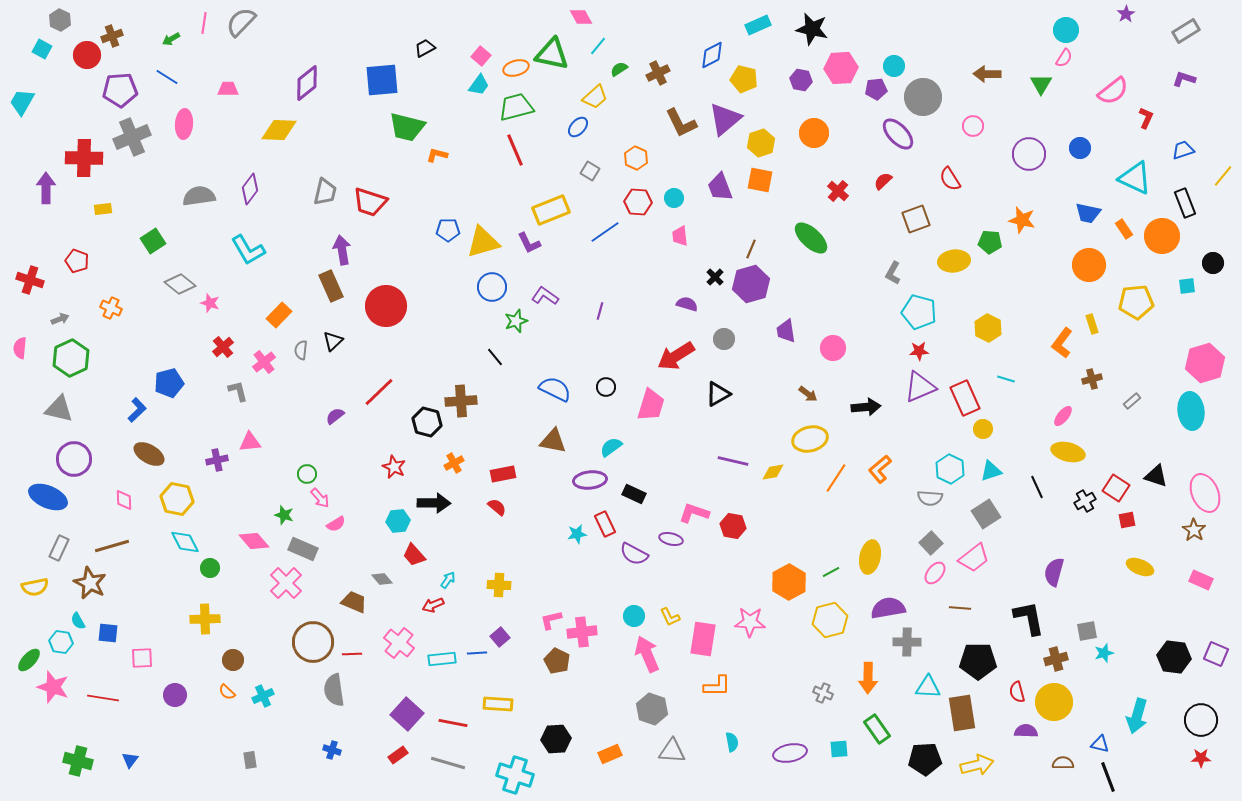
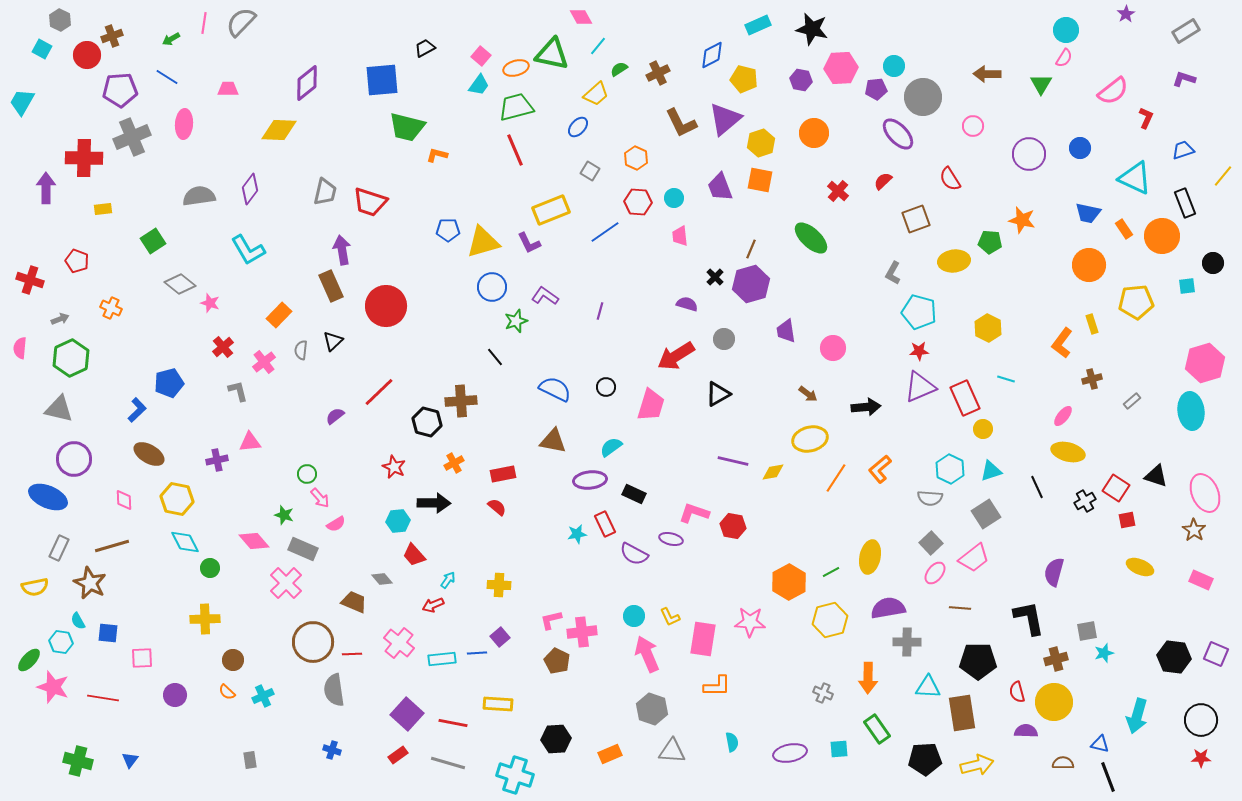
yellow trapezoid at (595, 97): moved 1 px right, 3 px up
